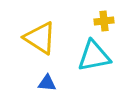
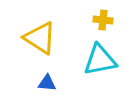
yellow cross: moved 1 px left, 1 px up; rotated 12 degrees clockwise
cyan triangle: moved 6 px right, 4 px down
